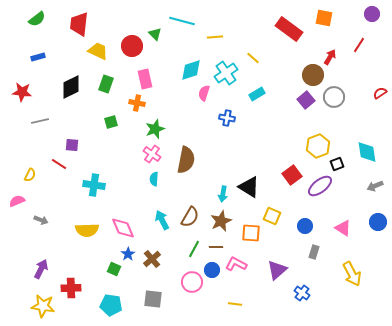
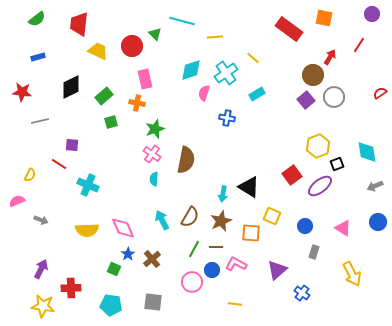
green rectangle at (106, 84): moved 2 px left, 12 px down; rotated 30 degrees clockwise
cyan cross at (94, 185): moved 6 px left; rotated 15 degrees clockwise
gray square at (153, 299): moved 3 px down
